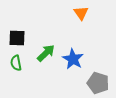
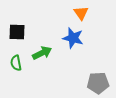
black square: moved 6 px up
green arrow: moved 4 px left; rotated 18 degrees clockwise
blue star: moved 21 px up; rotated 15 degrees counterclockwise
gray pentagon: rotated 20 degrees counterclockwise
